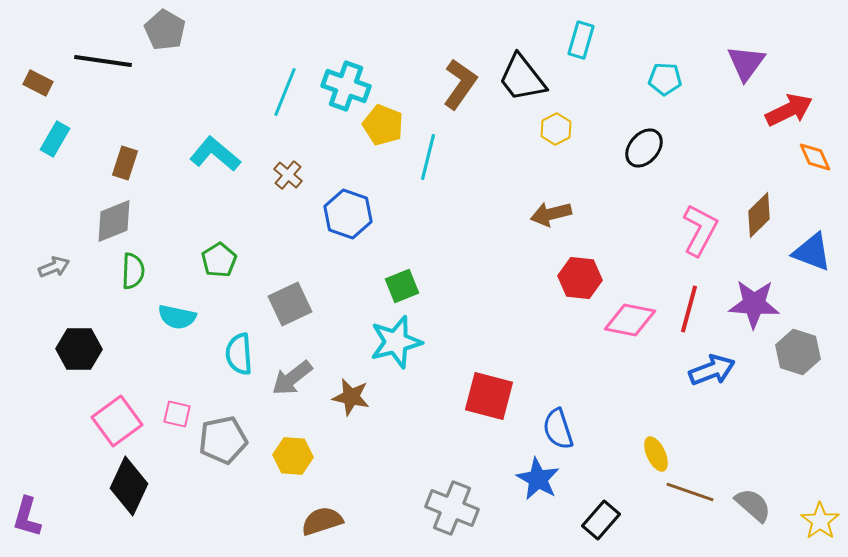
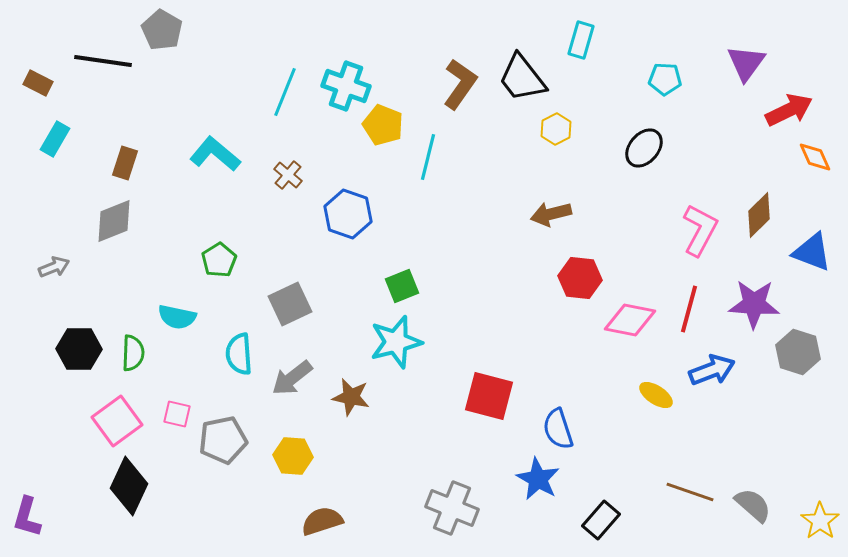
gray pentagon at (165, 30): moved 3 px left
green semicircle at (133, 271): moved 82 px down
yellow ellipse at (656, 454): moved 59 px up; rotated 32 degrees counterclockwise
